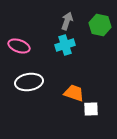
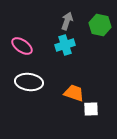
pink ellipse: moved 3 px right; rotated 15 degrees clockwise
white ellipse: rotated 16 degrees clockwise
